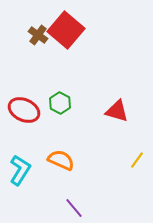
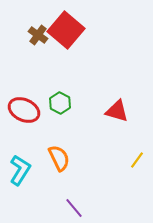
orange semicircle: moved 2 px left, 2 px up; rotated 40 degrees clockwise
